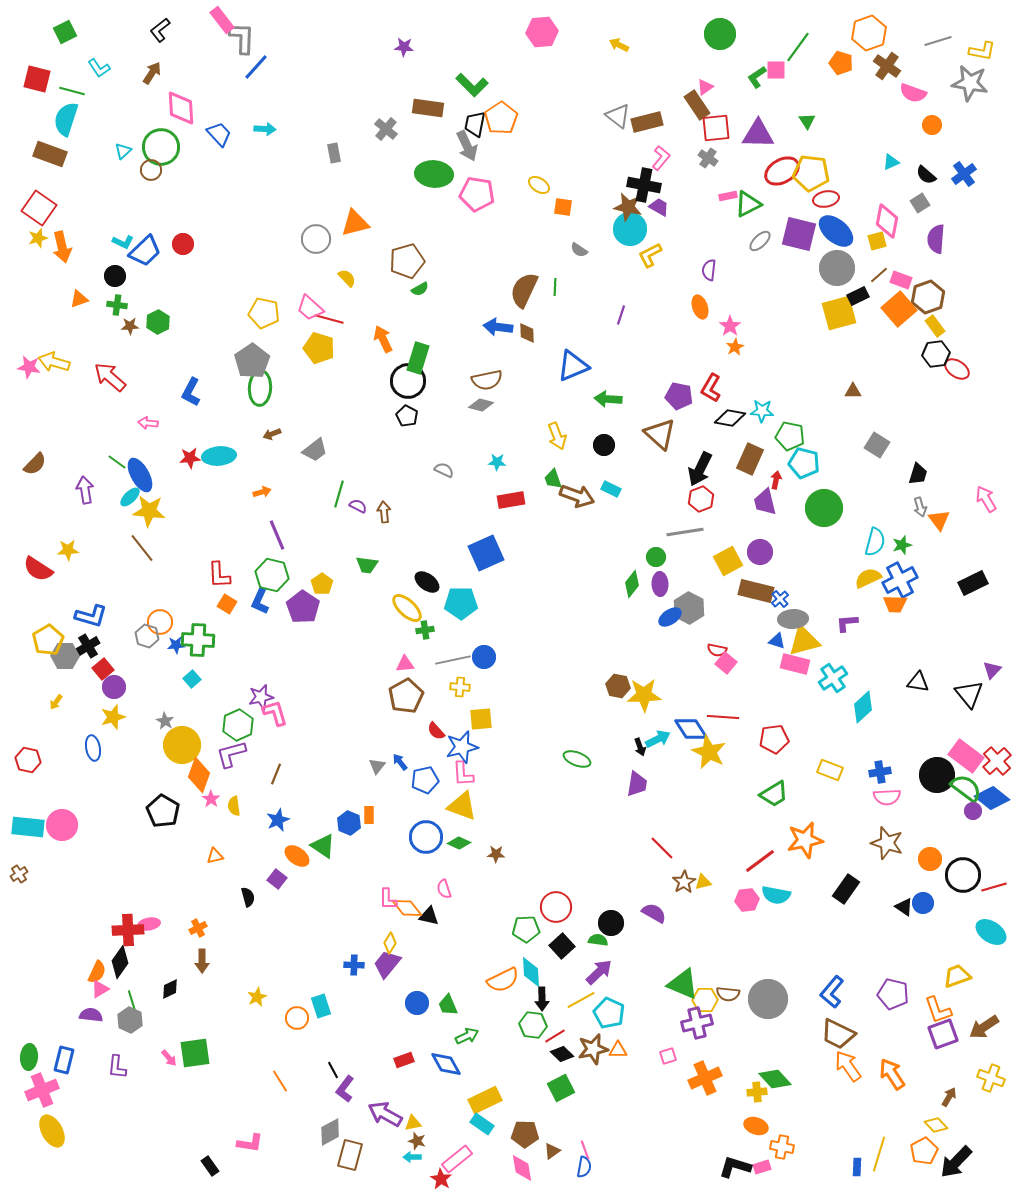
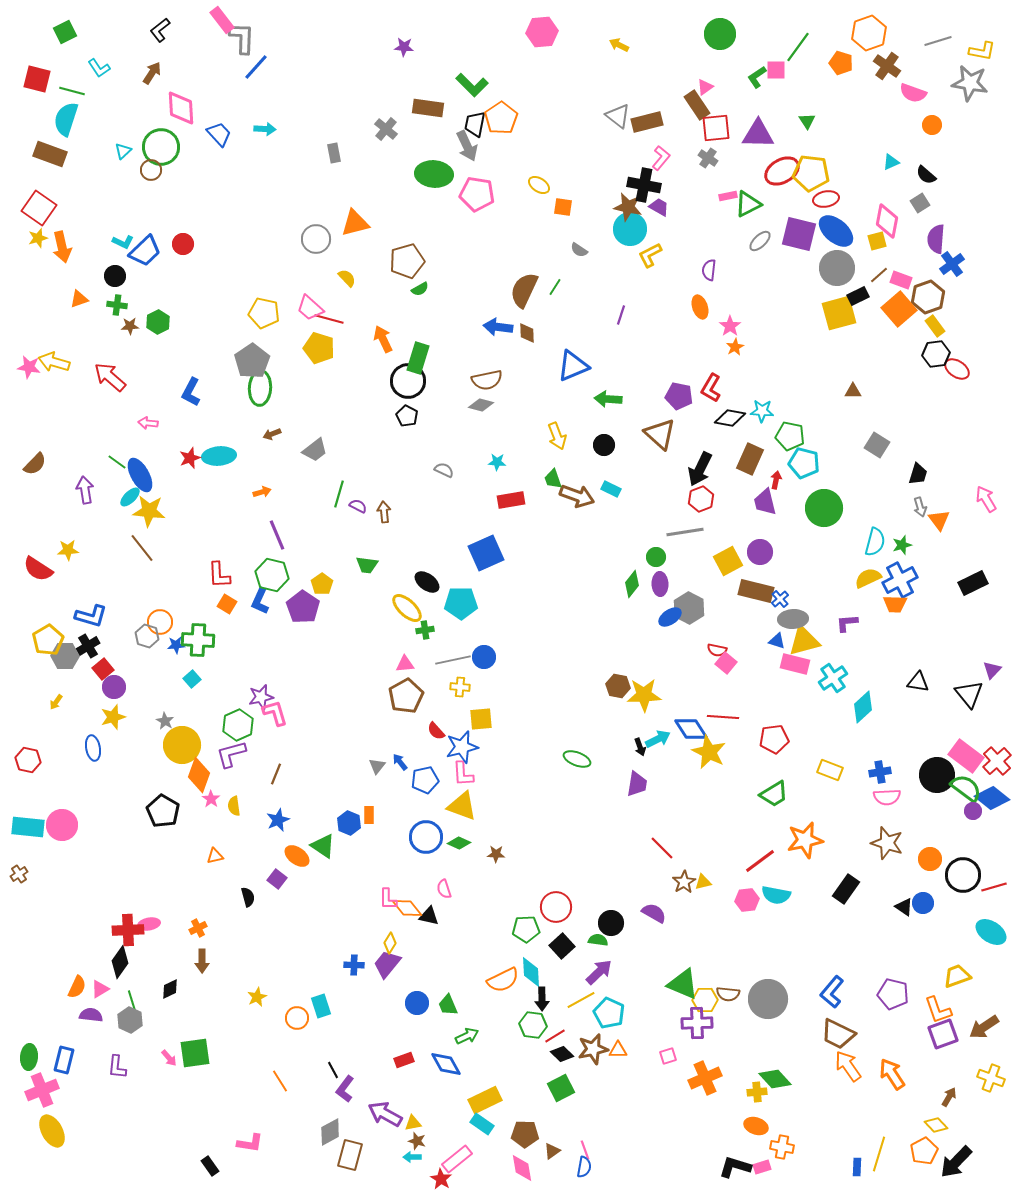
blue cross at (964, 174): moved 12 px left, 90 px down
green line at (555, 287): rotated 30 degrees clockwise
red star at (190, 458): rotated 15 degrees counterclockwise
orange semicircle at (97, 972): moved 20 px left, 15 px down
purple cross at (697, 1023): rotated 12 degrees clockwise
